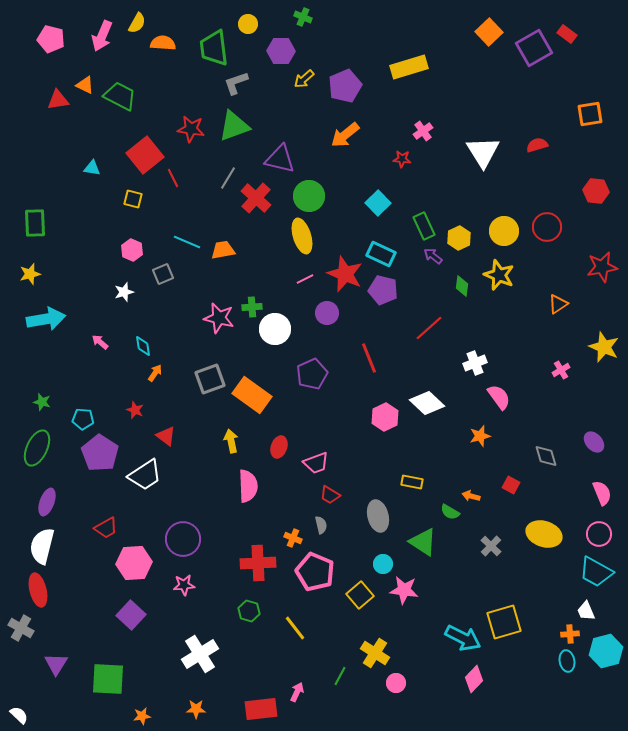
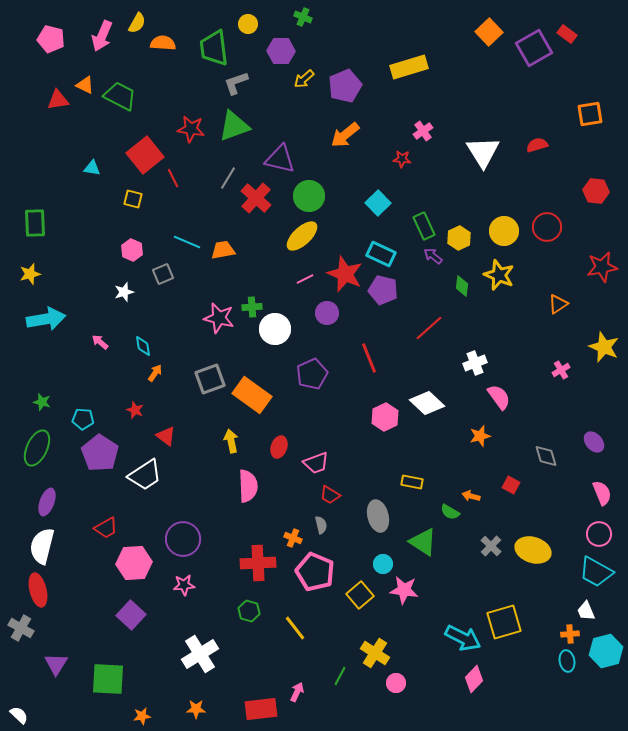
yellow ellipse at (302, 236): rotated 64 degrees clockwise
yellow ellipse at (544, 534): moved 11 px left, 16 px down
